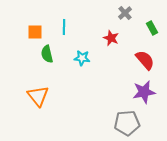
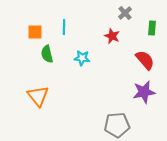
green rectangle: rotated 32 degrees clockwise
red star: moved 1 px right, 2 px up
gray pentagon: moved 10 px left, 2 px down
